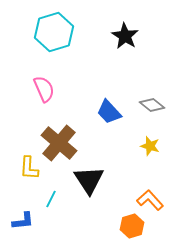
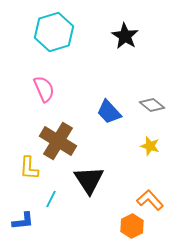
brown cross: moved 1 px left, 2 px up; rotated 9 degrees counterclockwise
orange hexagon: rotated 10 degrees counterclockwise
